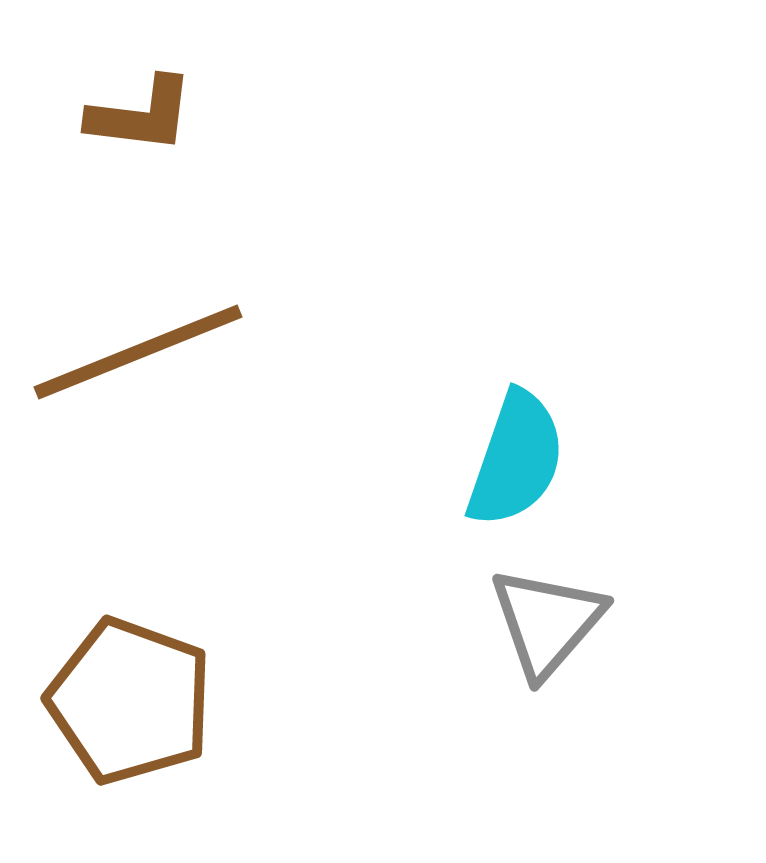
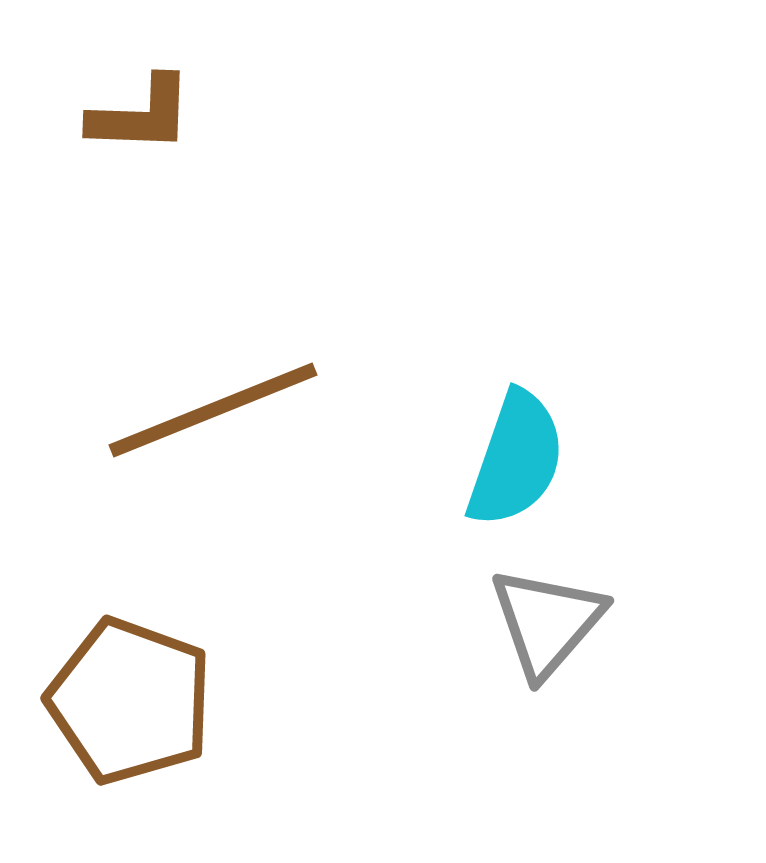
brown L-shape: rotated 5 degrees counterclockwise
brown line: moved 75 px right, 58 px down
